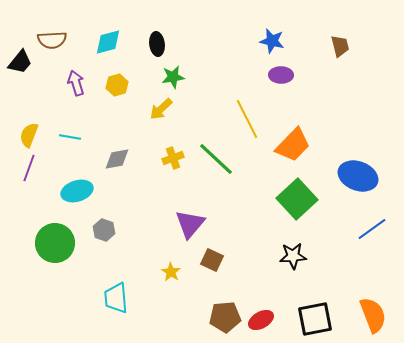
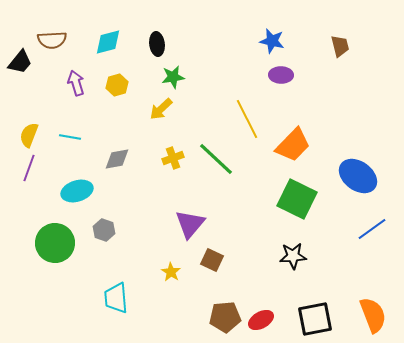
blue ellipse: rotated 15 degrees clockwise
green square: rotated 21 degrees counterclockwise
